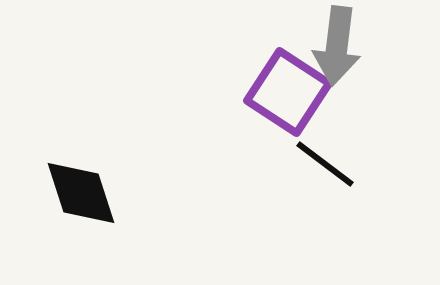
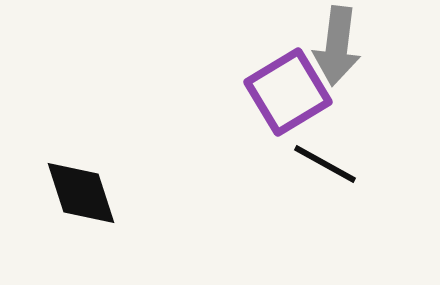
purple square: rotated 26 degrees clockwise
black line: rotated 8 degrees counterclockwise
